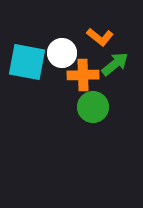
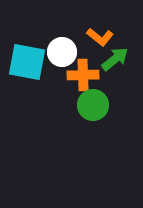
white circle: moved 1 px up
green arrow: moved 5 px up
green circle: moved 2 px up
